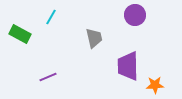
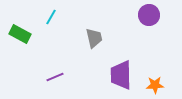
purple circle: moved 14 px right
purple trapezoid: moved 7 px left, 9 px down
purple line: moved 7 px right
